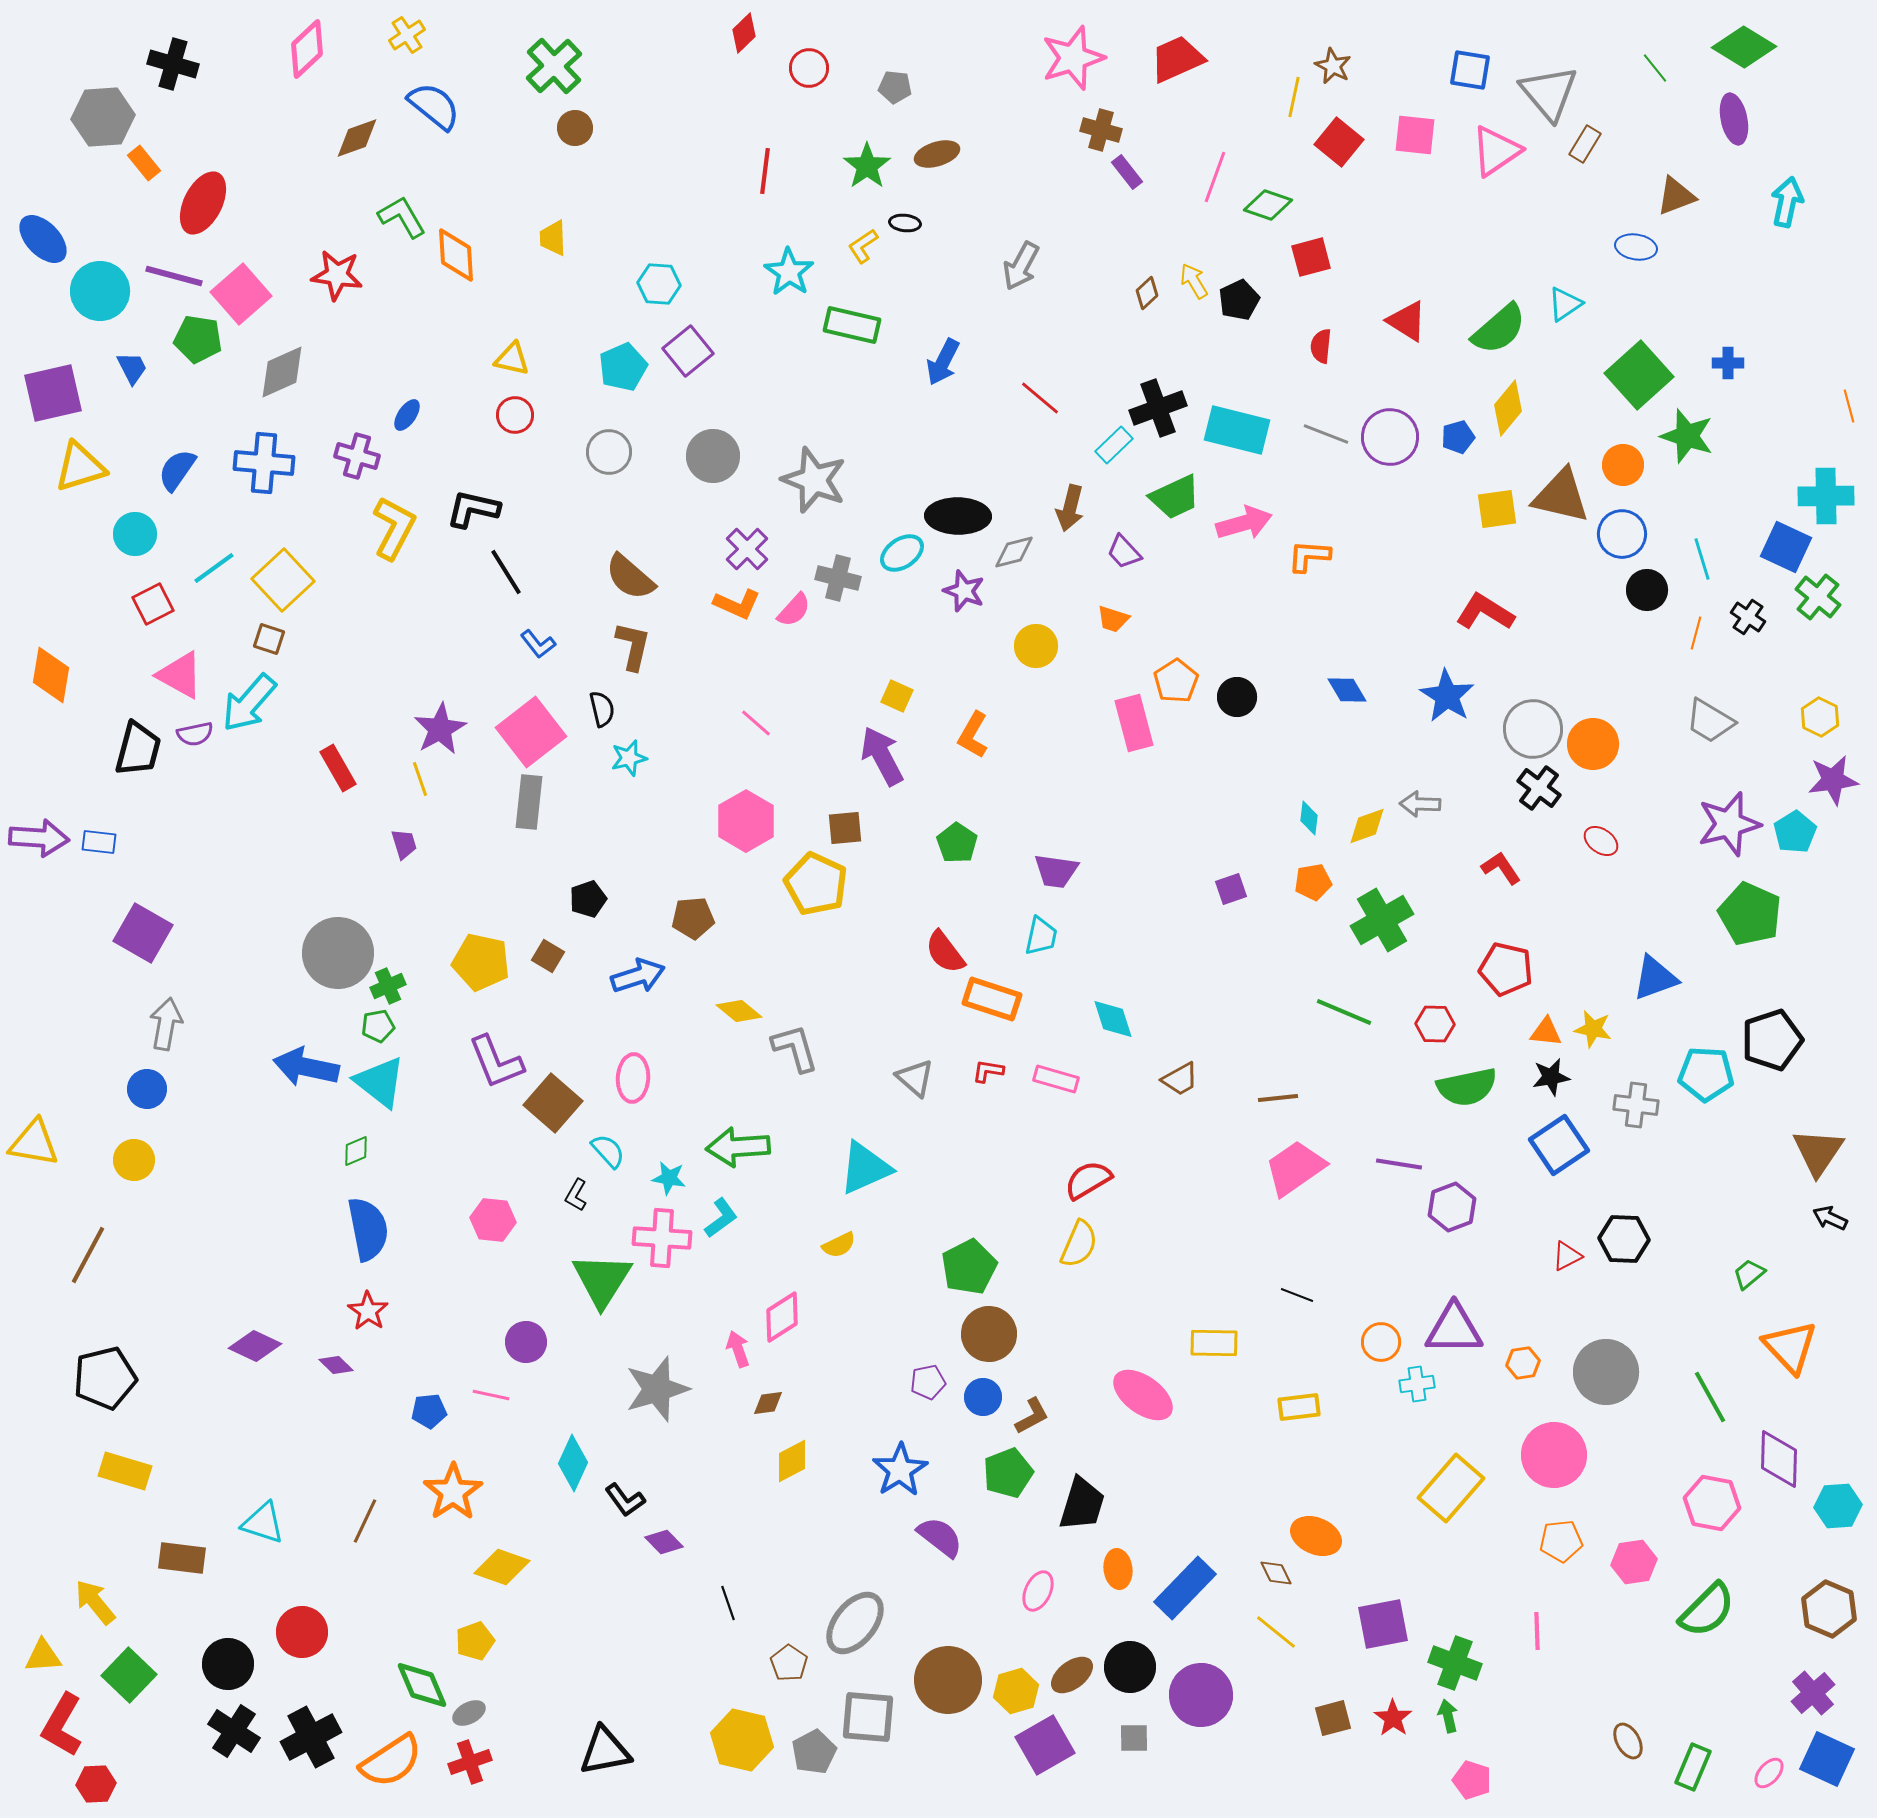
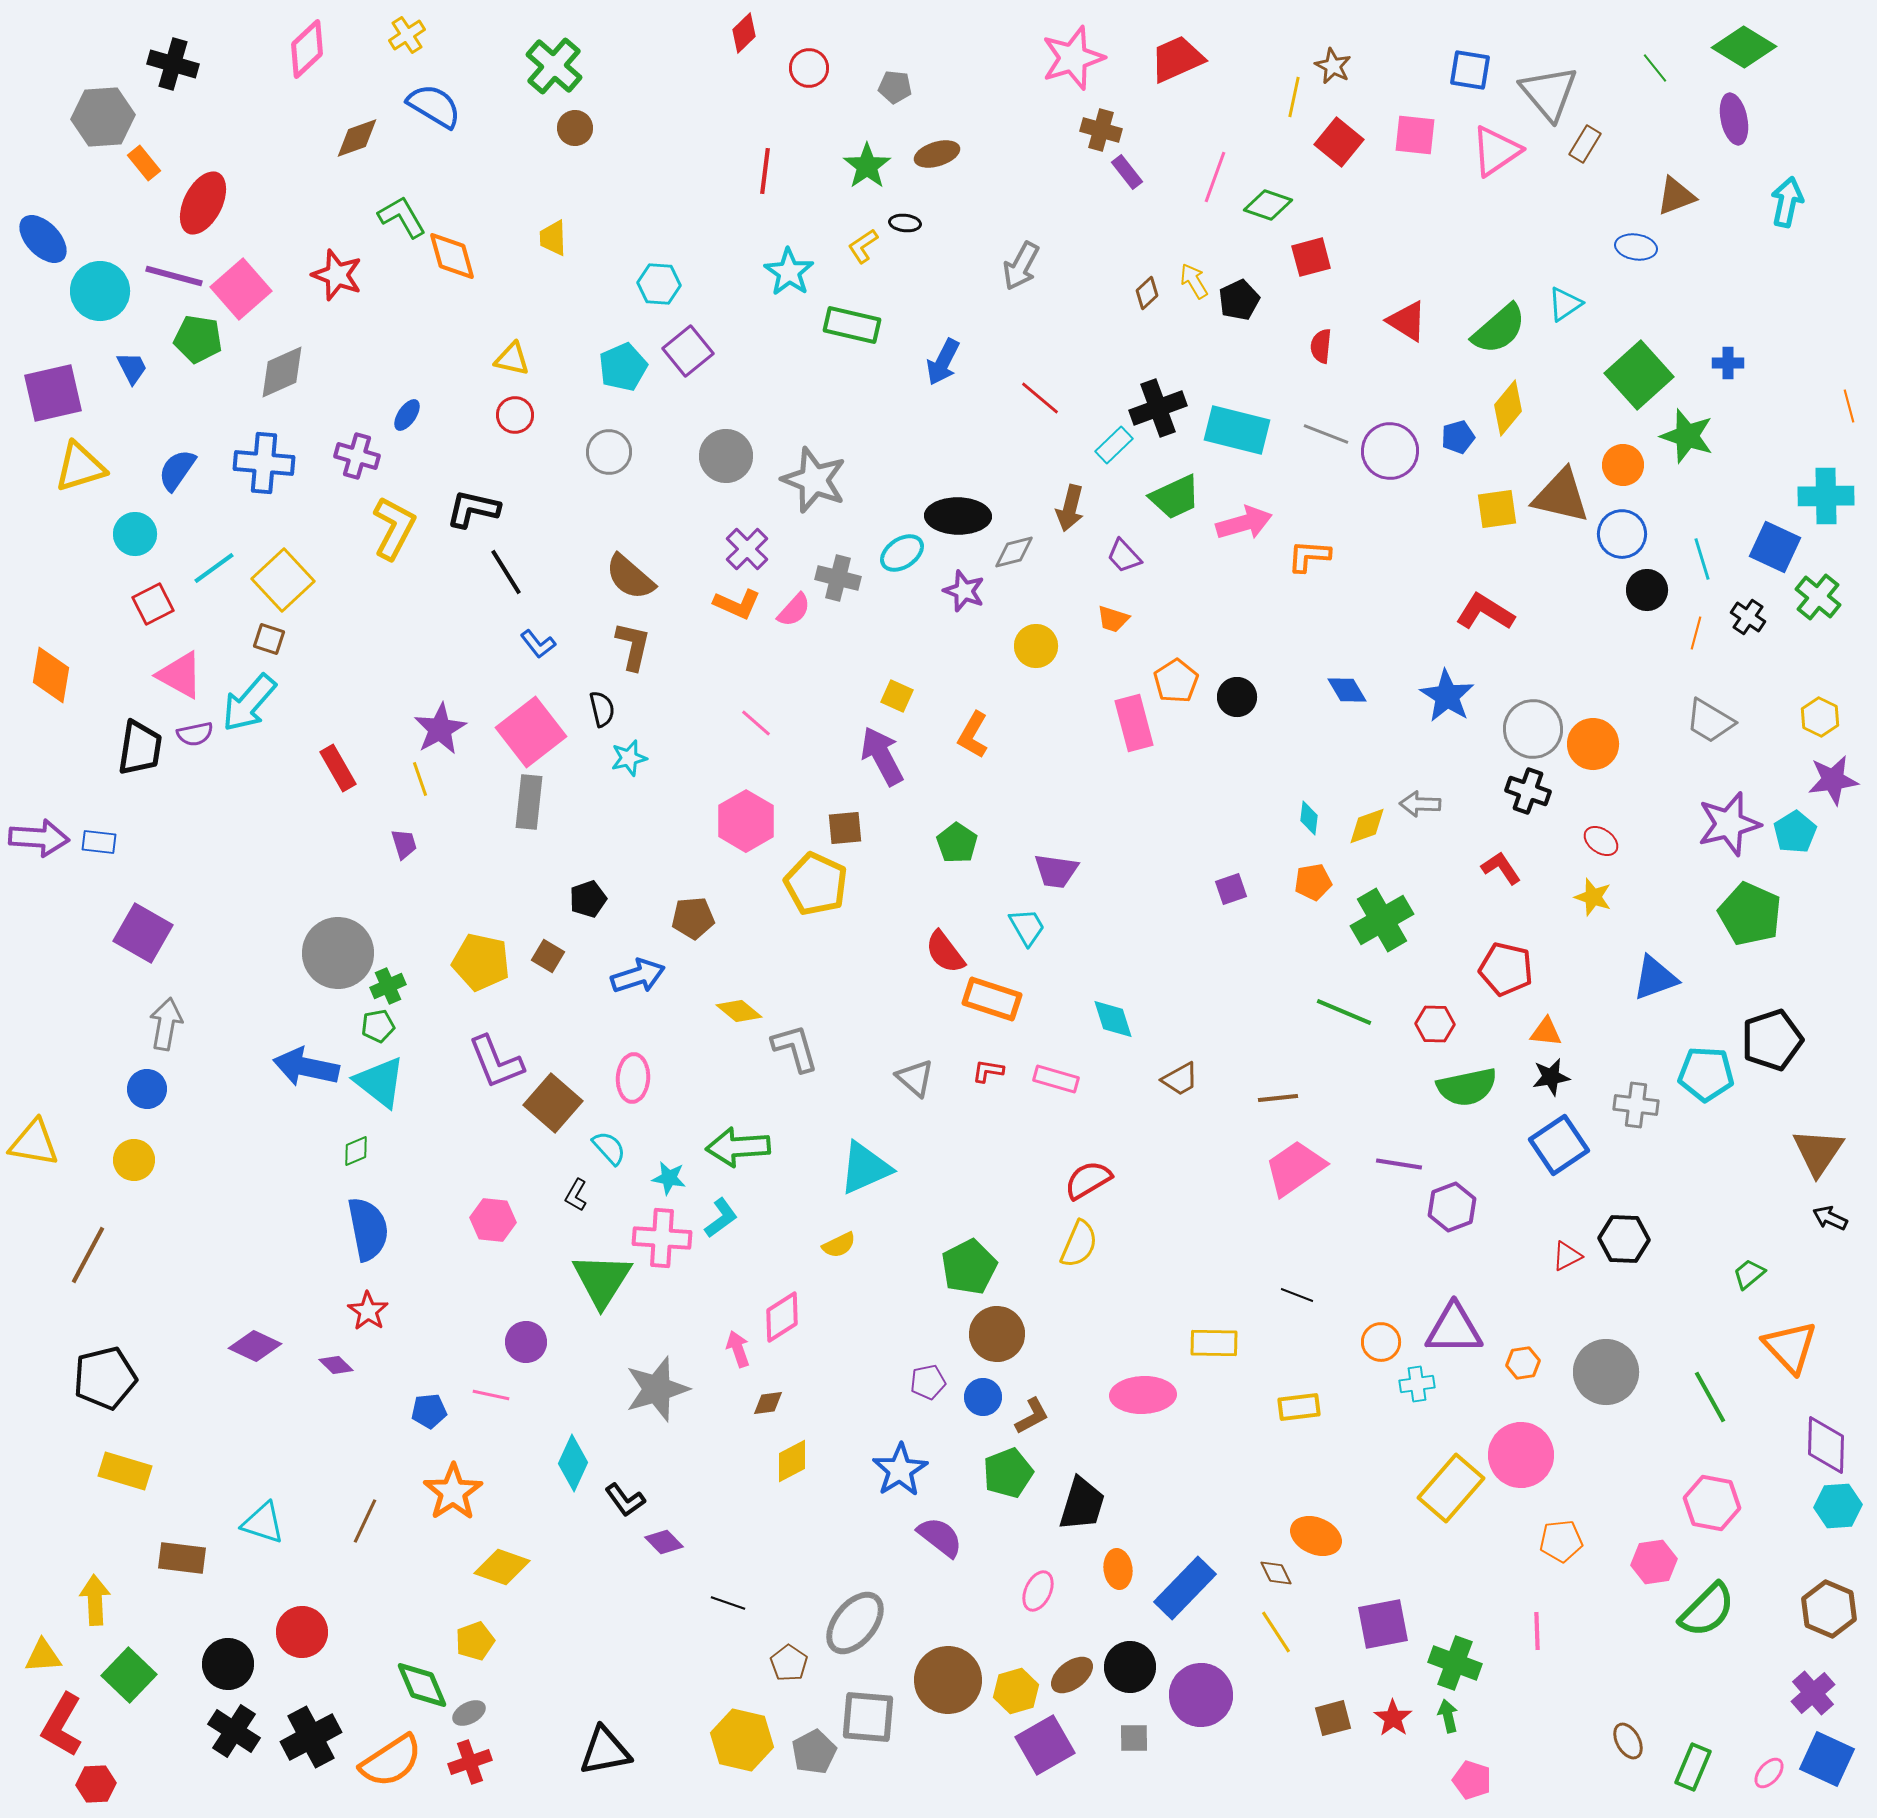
green cross at (554, 66): rotated 6 degrees counterclockwise
blue semicircle at (434, 106): rotated 8 degrees counterclockwise
orange diamond at (456, 255): moved 4 px left, 1 px down; rotated 12 degrees counterclockwise
red star at (337, 275): rotated 12 degrees clockwise
pink square at (241, 294): moved 5 px up
purple circle at (1390, 437): moved 14 px down
gray circle at (713, 456): moved 13 px right
blue square at (1786, 547): moved 11 px left
purple trapezoid at (1124, 552): moved 4 px down
black trapezoid at (138, 749): moved 2 px right, 1 px up; rotated 6 degrees counterclockwise
black cross at (1539, 788): moved 11 px left, 3 px down; rotated 18 degrees counterclockwise
cyan trapezoid at (1041, 936): moved 14 px left, 9 px up; rotated 42 degrees counterclockwise
yellow star at (1593, 1029): moved 132 px up; rotated 6 degrees clockwise
cyan semicircle at (608, 1151): moved 1 px right, 3 px up
brown circle at (989, 1334): moved 8 px right
pink ellipse at (1143, 1395): rotated 38 degrees counterclockwise
pink circle at (1554, 1455): moved 33 px left
purple diamond at (1779, 1459): moved 47 px right, 14 px up
pink hexagon at (1634, 1562): moved 20 px right
yellow arrow at (95, 1602): moved 2 px up; rotated 36 degrees clockwise
black line at (728, 1603): rotated 52 degrees counterclockwise
yellow line at (1276, 1632): rotated 18 degrees clockwise
